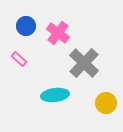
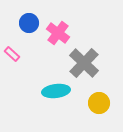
blue circle: moved 3 px right, 3 px up
pink rectangle: moved 7 px left, 5 px up
cyan ellipse: moved 1 px right, 4 px up
yellow circle: moved 7 px left
